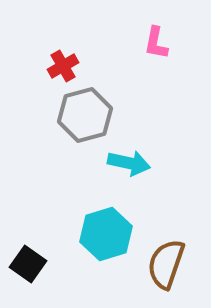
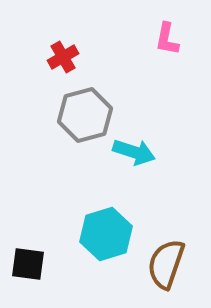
pink L-shape: moved 11 px right, 4 px up
red cross: moved 9 px up
cyan arrow: moved 5 px right, 11 px up; rotated 6 degrees clockwise
black square: rotated 27 degrees counterclockwise
